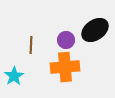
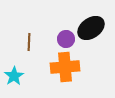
black ellipse: moved 4 px left, 2 px up
purple circle: moved 1 px up
brown line: moved 2 px left, 3 px up
